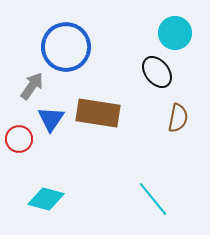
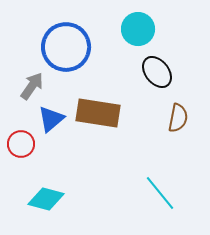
cyan circle: moved 37 px left, 4 px up
blue triangle: rotated 16 degrees clockwise
red circle: moved 2 px right, 5 px down
cyan line: moved 7 px right, 6 px up
